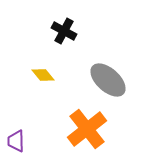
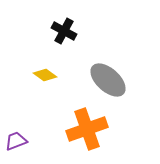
yellow diamond: moved 2 px right; rotated 15 degrees counterclockwise
orange cross: rotated 18 degrees clockwise
purple trapezoid: rotated 70 degrees clockwise
